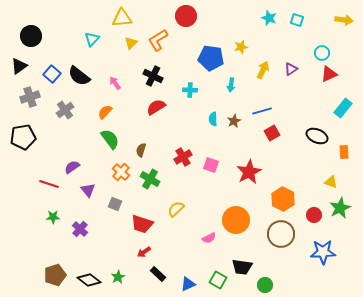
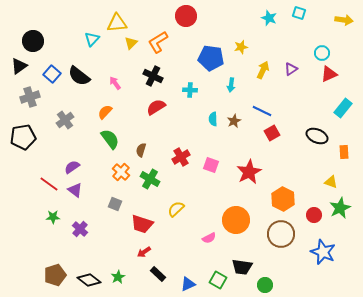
yellow triangle at (122, 18): moved 5 px left, 5 px down
cyan square at (297, 20): moved 2 px right, 7 px up
black circle at (31, 36): moved 2 px right, 5 px down
orange L-shape at (158, 40): moved 2 px down
gray cross at (65, 110): moved 10 px down
blue line at (262, 111): rotated 42 degrees clockwise
red cross at (183, 157): moved 2 px left
red line at (49, 184): rotated 18 degrees clockwise
purple triangle at (88, 190): moved 13 px left; rotated 14 degrees counterclockwise
blue star at (323, 252): rotated 25 degrees clockwise
